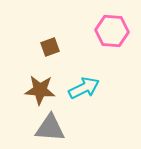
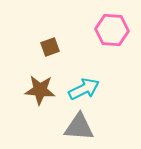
pink hexagon: moved 1 px up
cyan arrow: moved 1 px down
gray triangle: moved 29 px right, 1 px up
